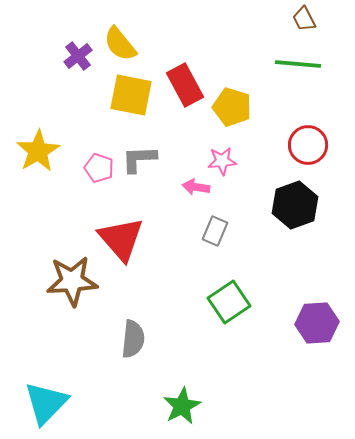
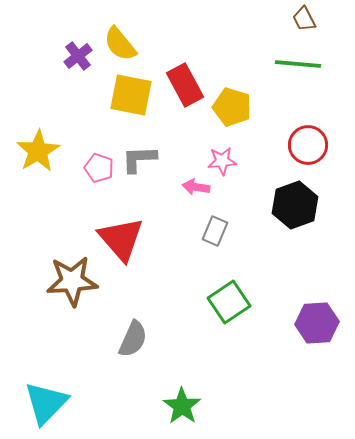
gray semicircle: rotated 18 degrees clockwise
green star: rotated 9 degrees counterclockwise
